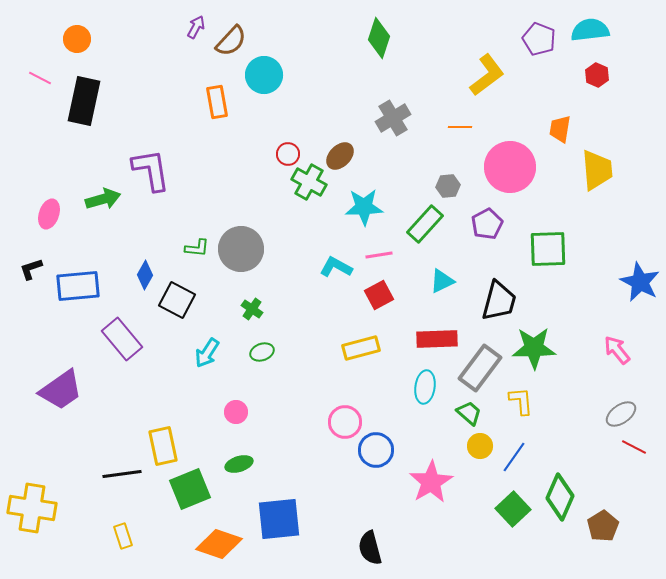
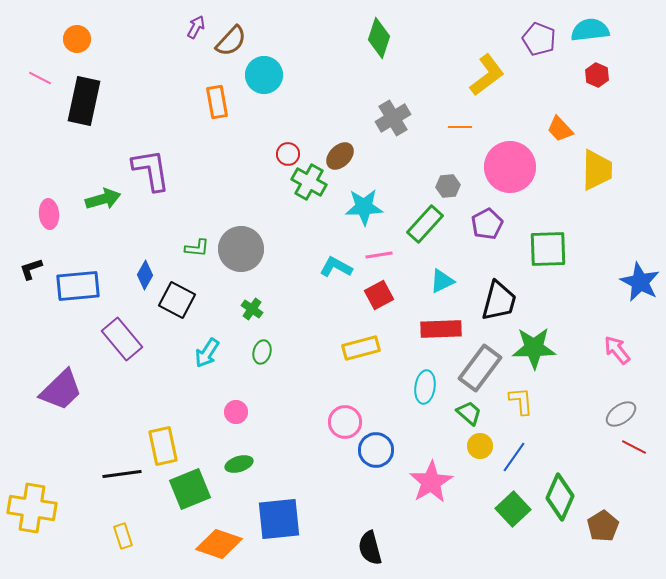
orange trapezoid at (560, 129): rotated 52 degrees counterclockwise
yellow trapezoid at (597, 170): rotated 6 degrees clockwise
pink ellipse at (49, 214): rotated 24 degrees counterclockwise
red rectangle at (437, 339): moved 4 px right, 10 px up
green ellipse at (262, 352): rotated 55 degrees counterclockwise
purple trapezoid at (61, 390): rotated 9 degrees counterclockwise
